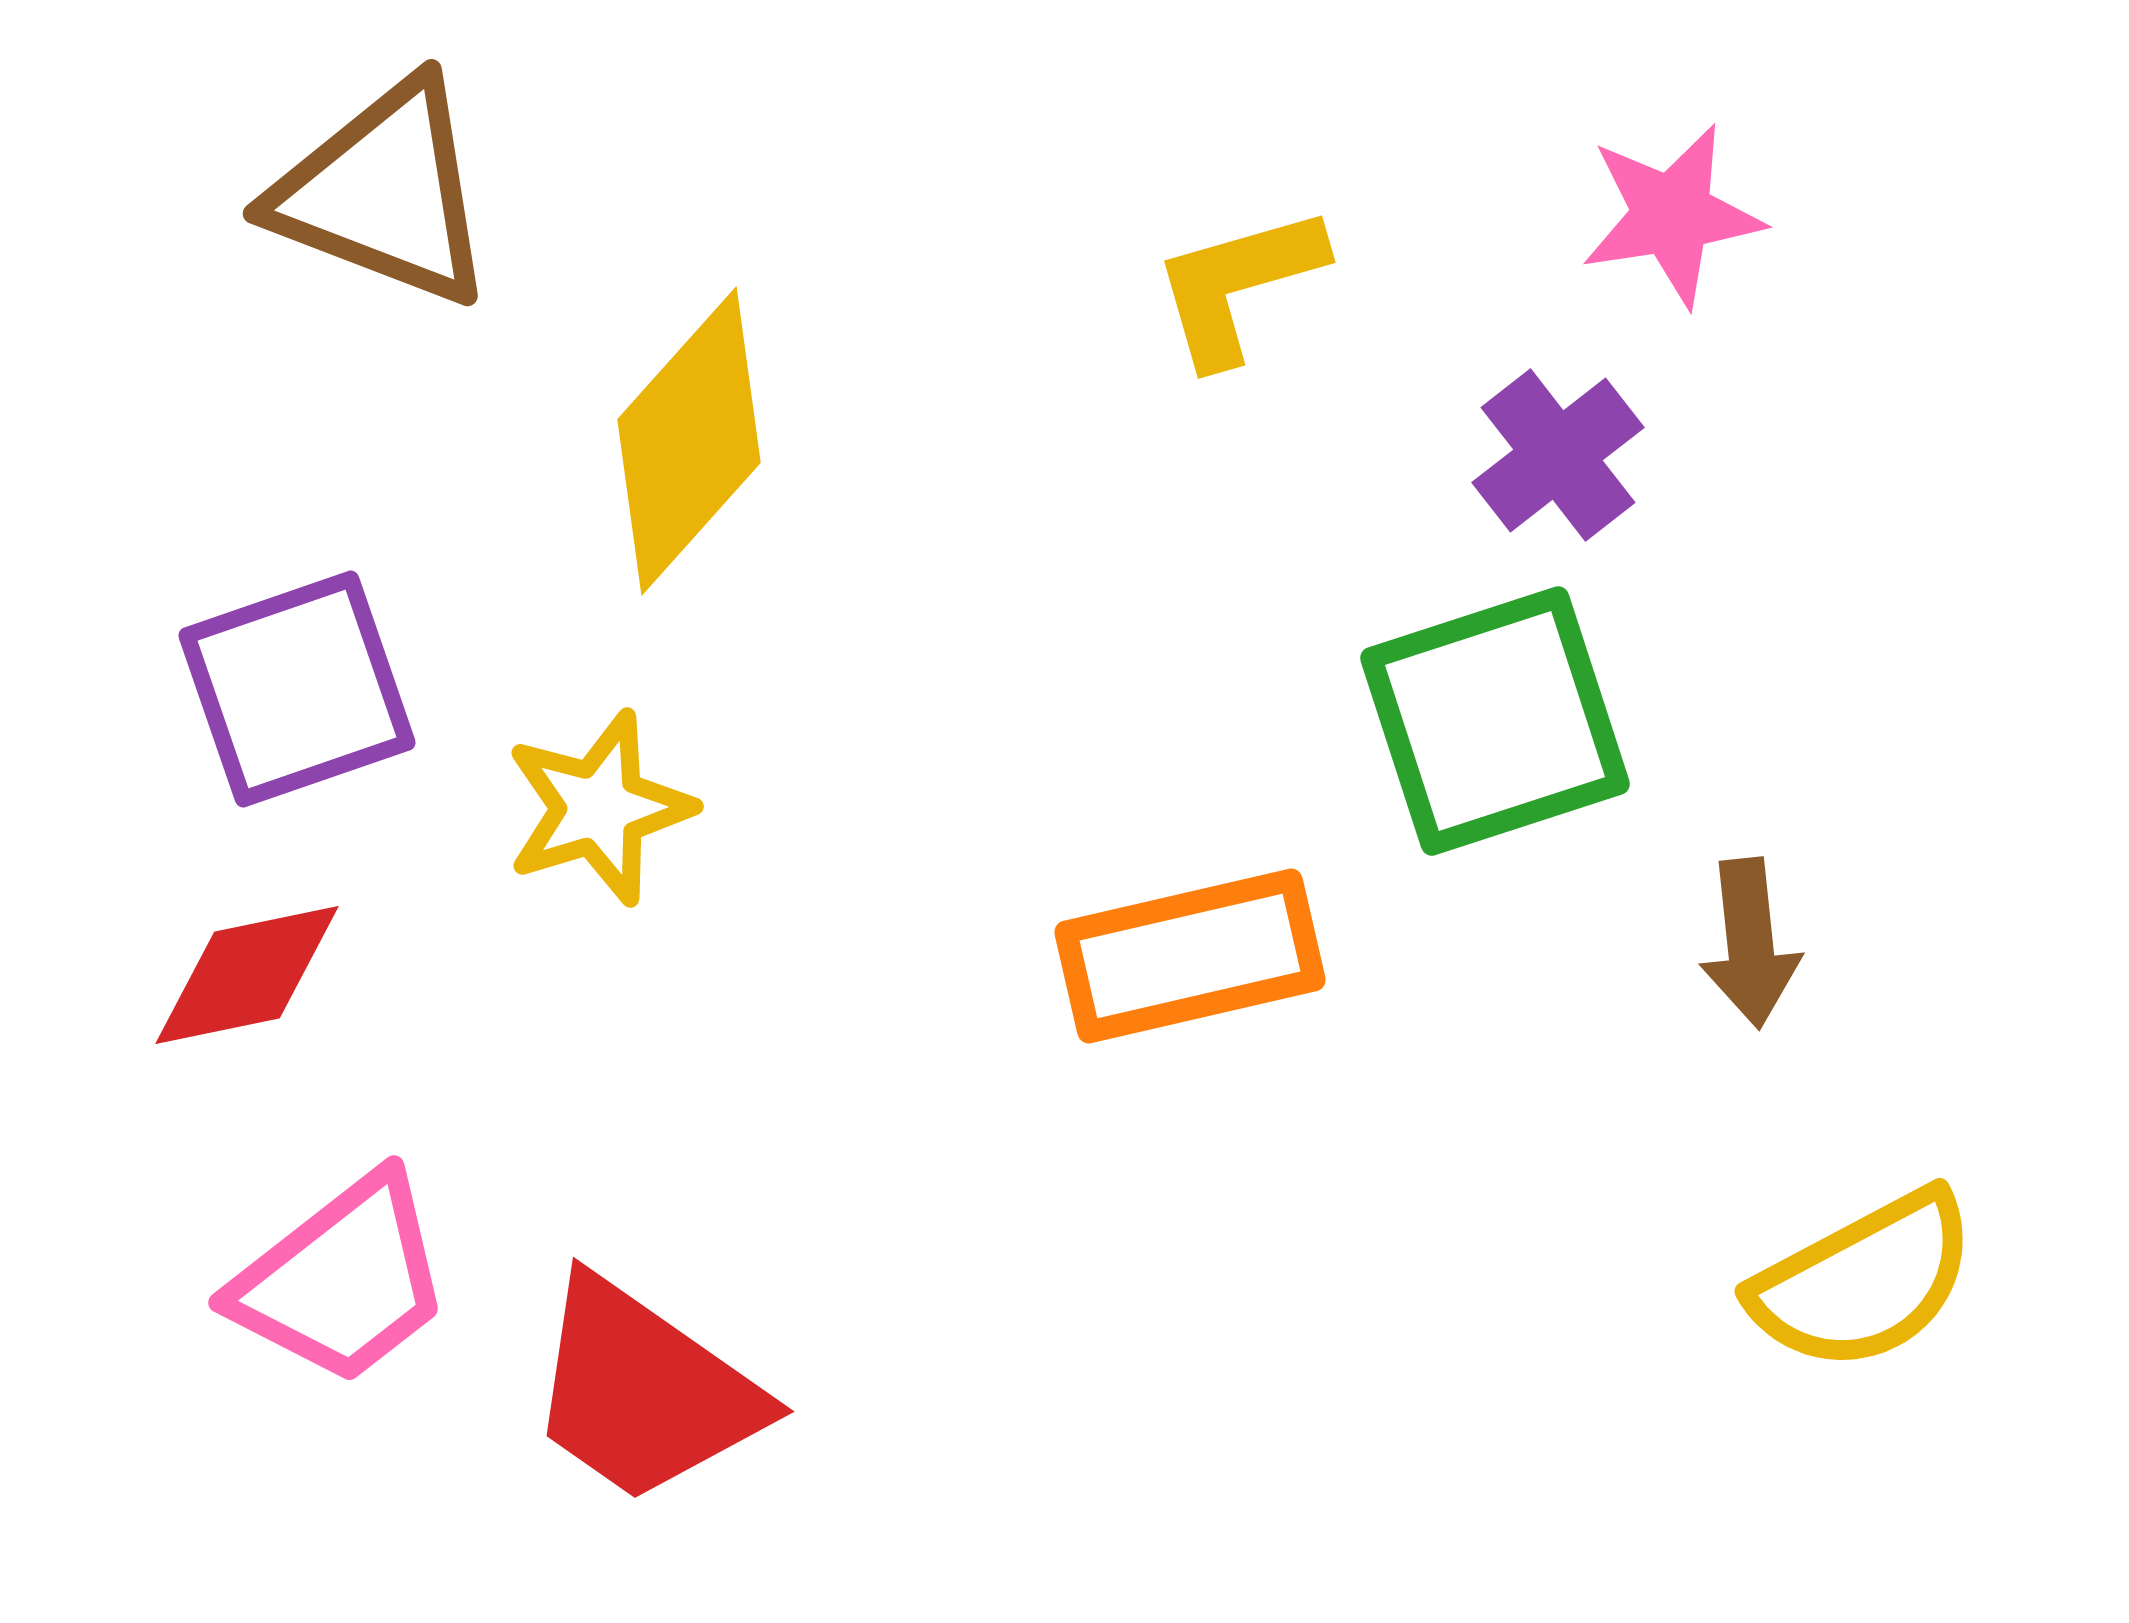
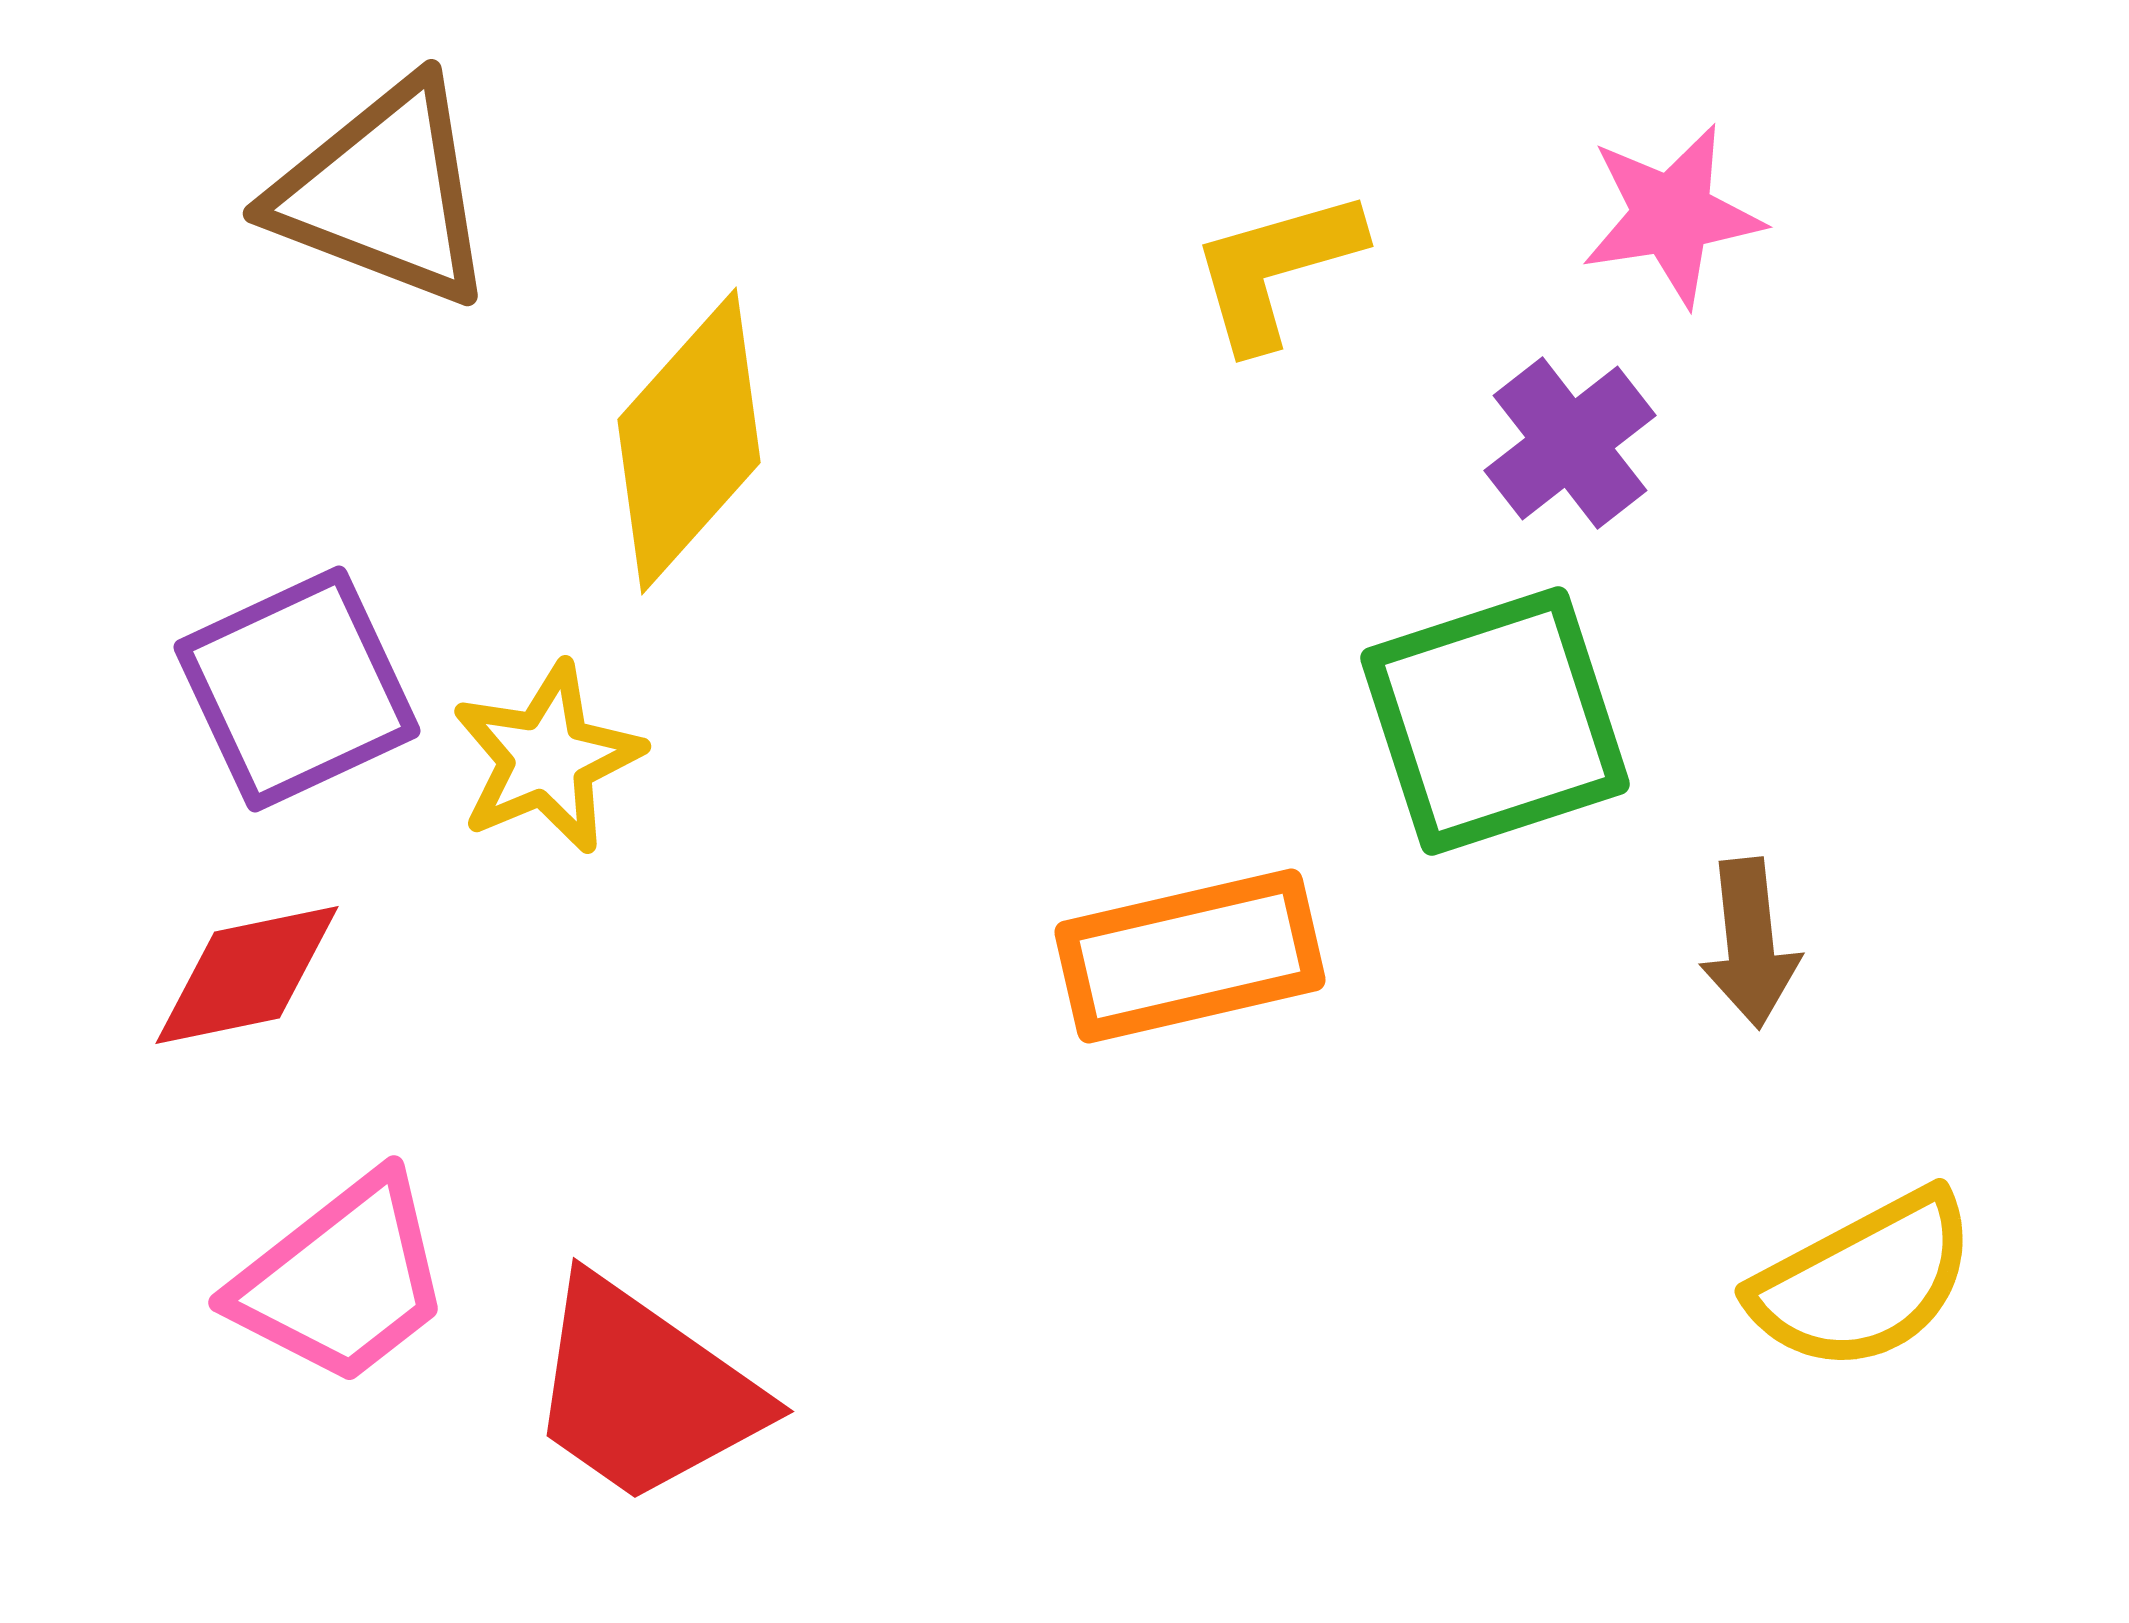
yellow L-shape: moved 38 px right, 16 px up
purple cross: moved 12 px right, 12 px up
purple square: rotated 6 degrees counterclockwise
yellow star: moved 52 px left, 50 px up; rotated 6 degrees counterclockwise
